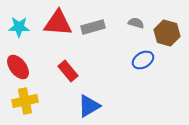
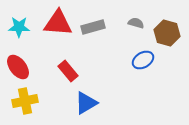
blue triangle: moved 3 px left, 3 px up
